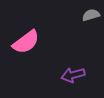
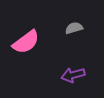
gray semicircle: moved 17 px left, 13 px down
